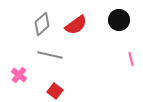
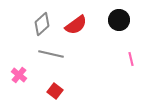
gray line: moved 1 px right, 1 px up
